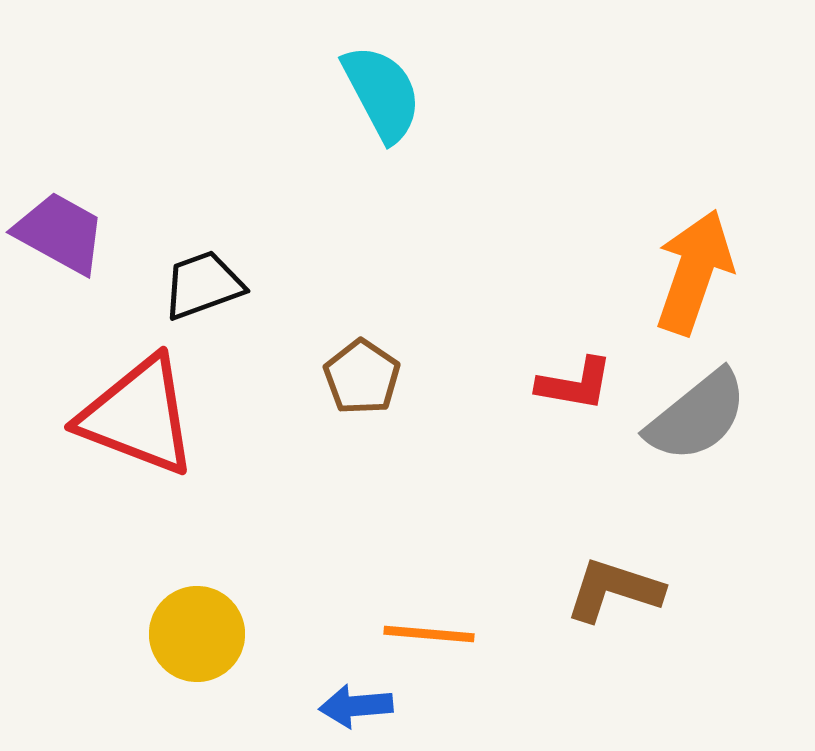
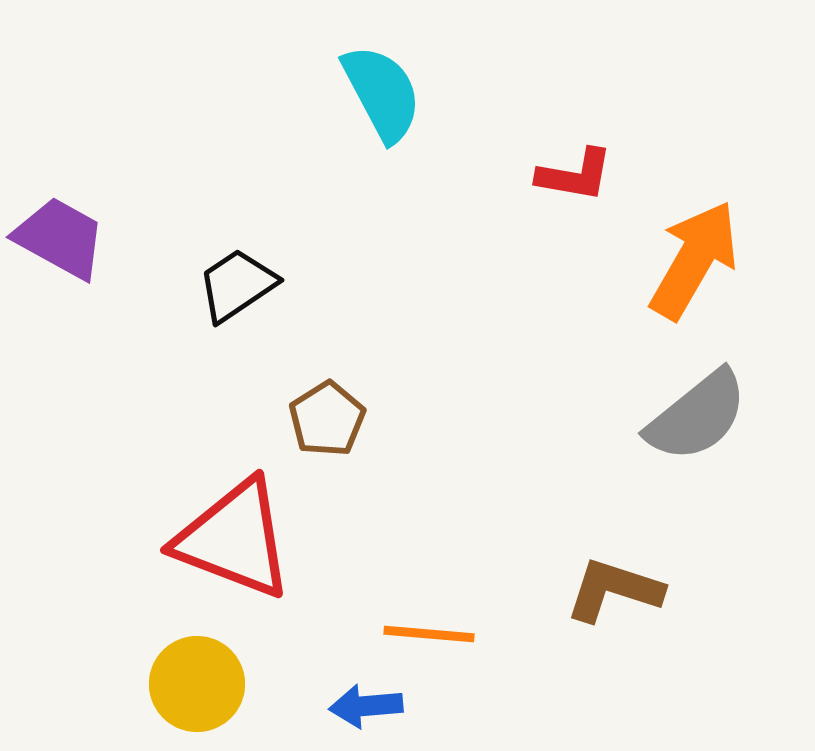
purple trapezoid: moved 5 px down
orange arrow: moved 12 px up; rotated 11 degrees clockwise
black trapezoid: moved 34 px right; rotated 14 degrees counterclockwise
brown pentagon: moved 35 px left, 42 px down; rotated 6 degrees clockwise
red L-shape: moved 209 px up
red triangle: moved 96 px right, 123 px down
yellow circle: moved 50 px down
blue arrow: moved 10 px right
